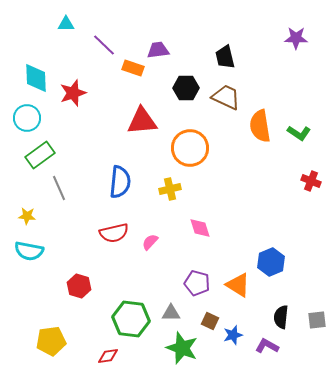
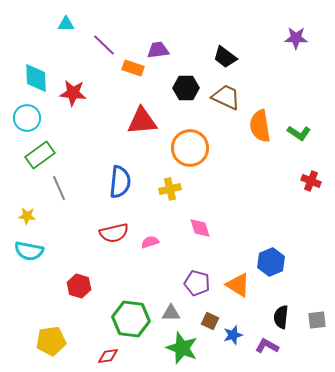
black trapezoid: rotated 40 degrees counterclockwise
red star: rotated 24 degrees clockwise
pink semicircle: rotated 30 degrees clockwise
